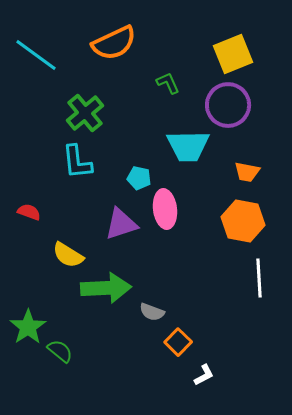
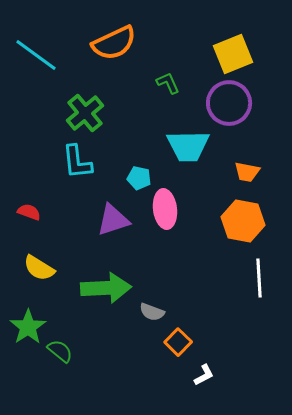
purple circle: moved 1 px right, 2 px up
purple triangle: moved 8 px left, 4 px up
yellow semicircle: moved 29 px left, 13 px down
